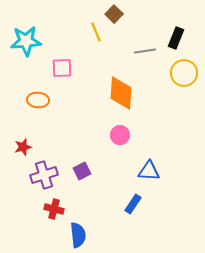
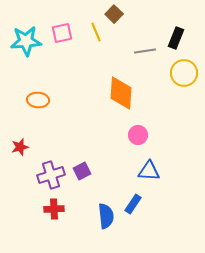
pink square: moved 35 px up; rotated 10 degrees counterclockwise
pink circle: moved 18 px right
red star: moved 3 px left
purple cross: moved 7 px right
red cross: rotated 18 degrees counterclockwise
blue semicircle: moved 28 px right, 19 px up
